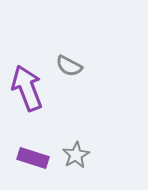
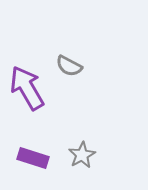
purple arrow: rotated 9 degrees counterclockwise
gray star: moved 6 px right
